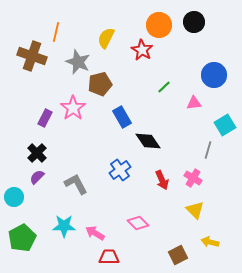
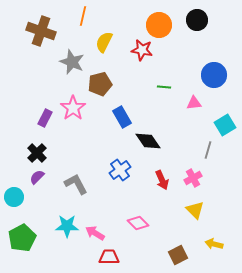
black circle: moved 3 px right, 2 px up
orange line: moved 27 px right, 16 px up
yellow semicircle: moved 2 px left, 4 px down
red star: rotated 20 degrees counterclockwise
brown cross: moved 9 px right, 25 px up
gray star: moved 6 px left
green line: rotated 48 degrees clockwise
pink cross: rotated 30 degrees clockwise
cyan star: moved 3 px right
yellow arrow: moved 4 px right, 2 px down
